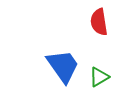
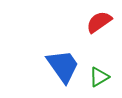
red semicircle: rotated 64 degrees clockwise
